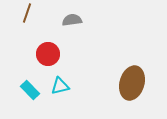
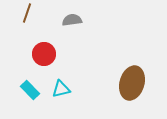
red circle: moved 4 px left
cyan triangle: moved 1 px right, 3 px down
